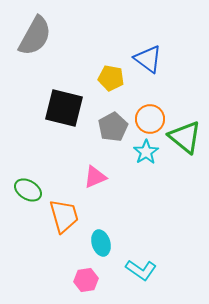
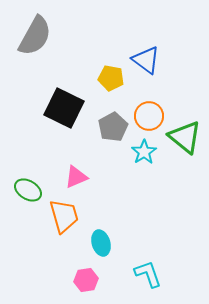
blue triangle: moved 2 px left, 1 px down
black square: rotated 12 degrees clockwise
orange circle: moved 1 px left, 3 px up
cyan star: moved 2 px left
pink triangle: moved 19 px left
cyan L-shape: moved 7 px right, 4 px down; rotated 144 degrees counterclockwise
